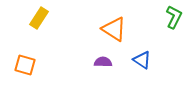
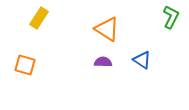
green L-shape: moved 3 px left
orange triangle: moved 7 px left
